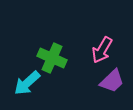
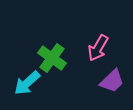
pink arrow: moved 4 px left, 2 px up
green cross: rotated 12 degrees clockwise
